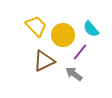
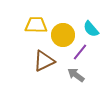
yellow trapezoid: moved 1 px up; rotated 45 degrees counterclockwise
gray arrow: moved 2 px right, 1 px down
